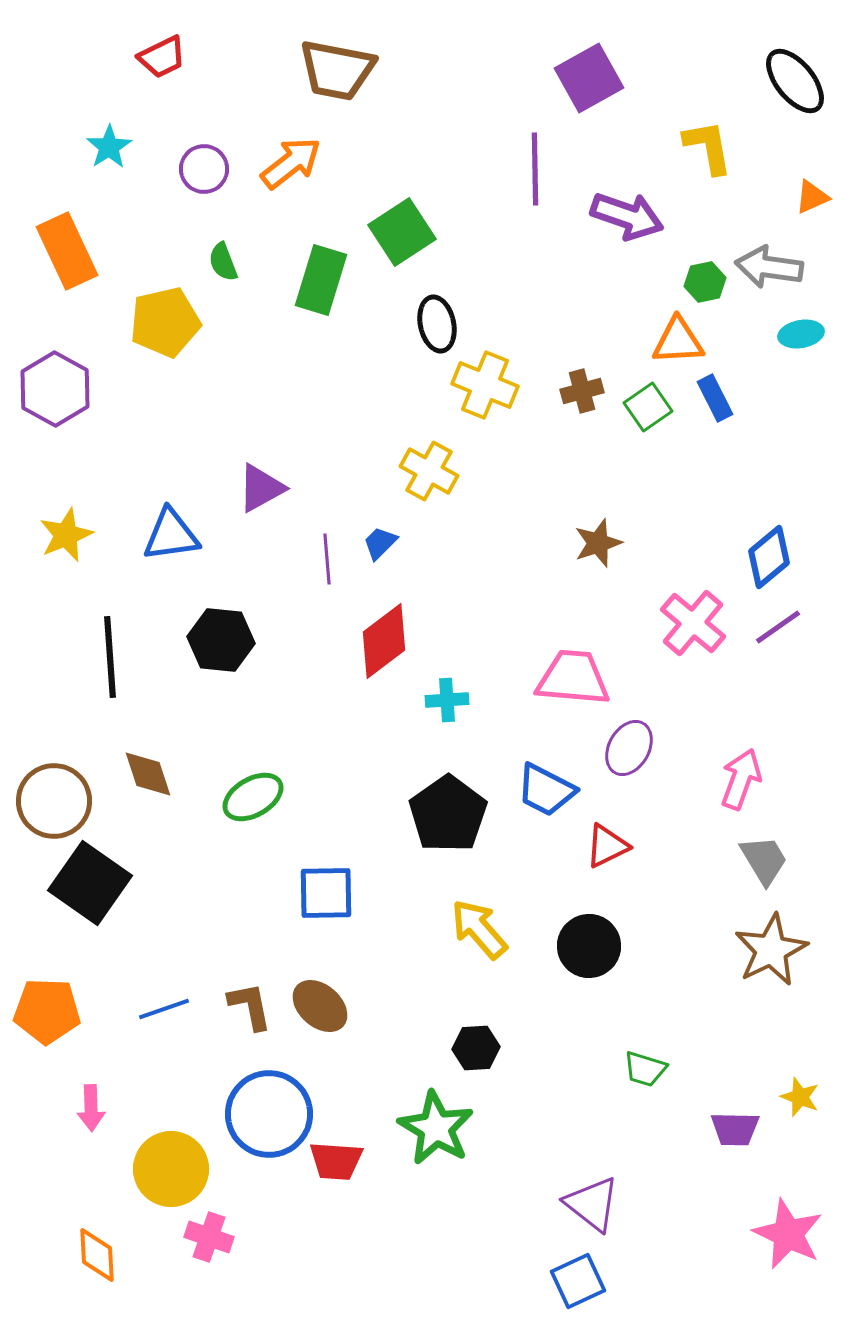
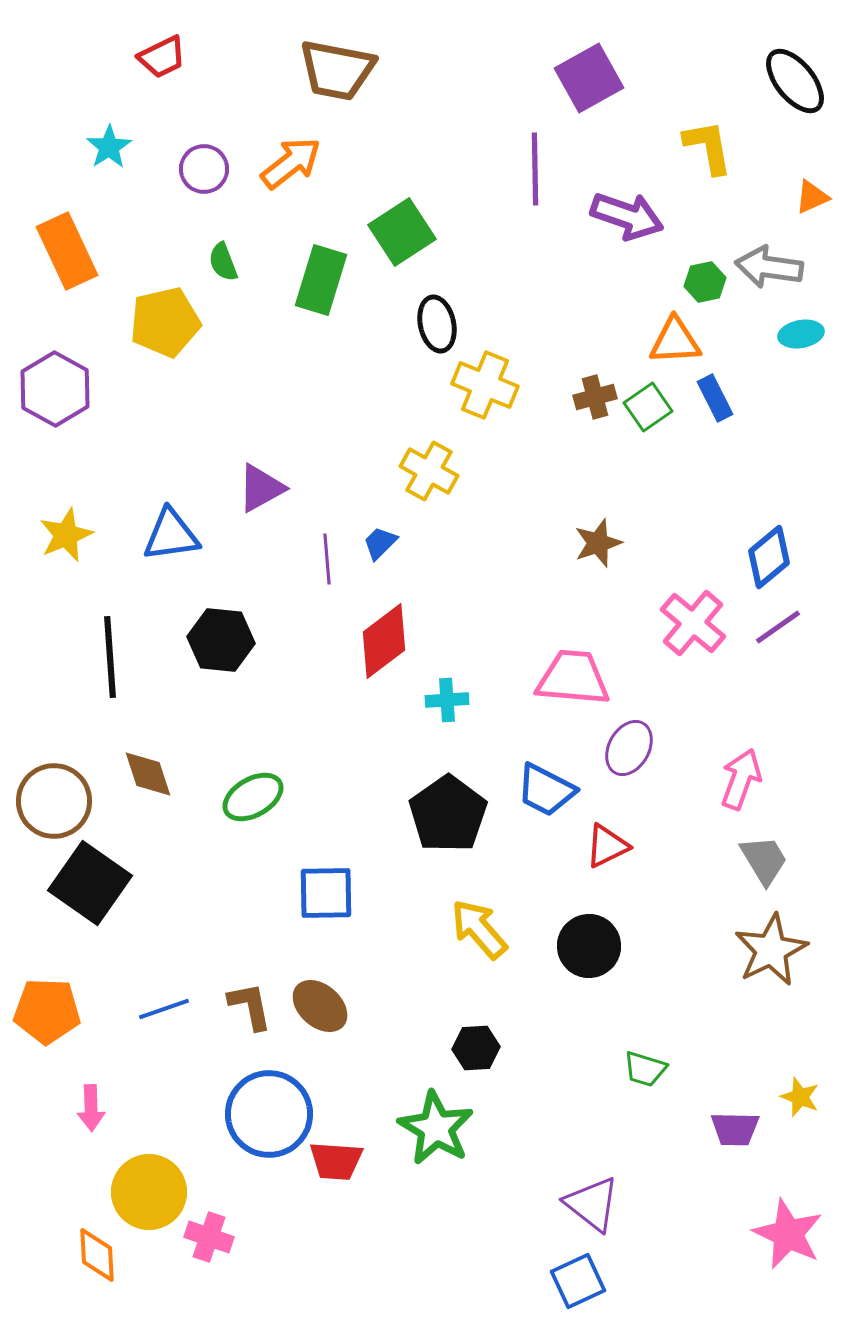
orange triangle at (678, 341): moved 3 px left
brown cross at (582, 391): moved 13 px right, 6 px down
yellow circle at (171, 1169): moved 22 px left, 23 px down
